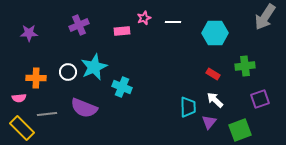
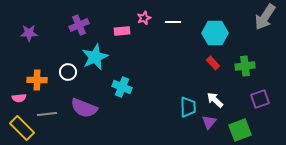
cyan star: moved 1 px right, 10 px up
red rectangle: moved 11 px up; rotated 16 degrees clockwise
orange cross: moved 1 px right, 2 px down
